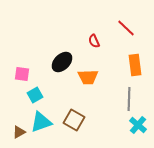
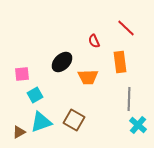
orange rectangle: moved 15 px left, 3 px up
pink square: rotated 14 degrees counterclockwise
